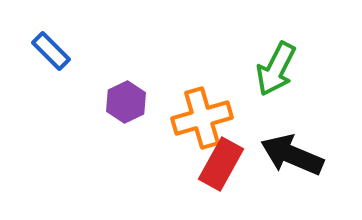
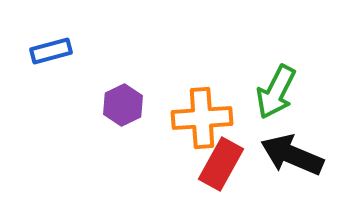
blue rectangle: rotated 60 degrees counterclockwise
green arrow: moved 23 px down
purple hexagon: moved 3 px left, 3 px down
orange cross: rotated 12 degrees clockwise
